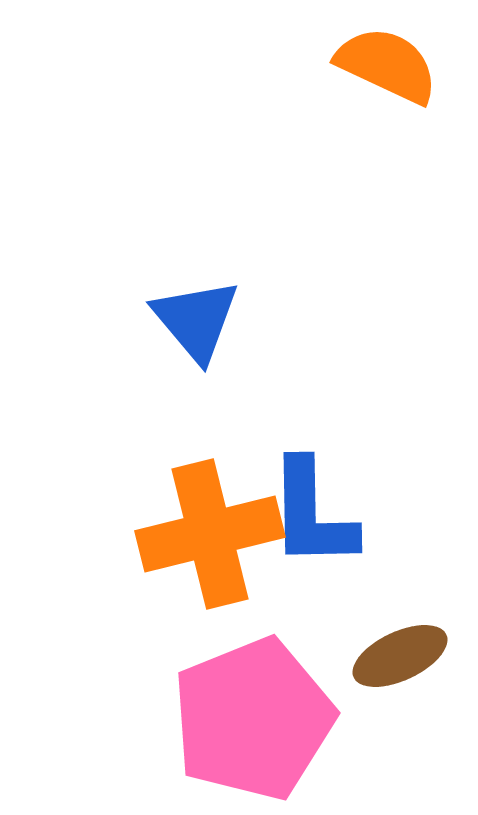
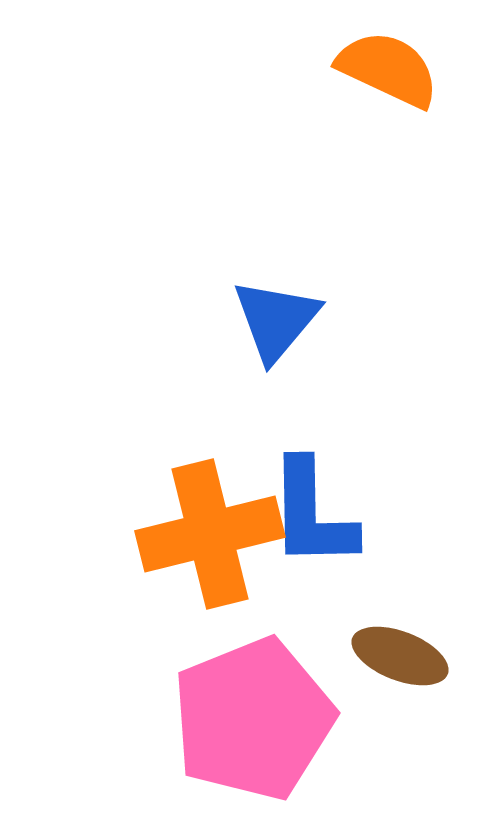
orange semicircle: moved 1 px right, 4 px down
blue triangle: moved 80 px right; rotated 20 degrees clockwise
brown ellipse: rotated 46 degrees clockwise
